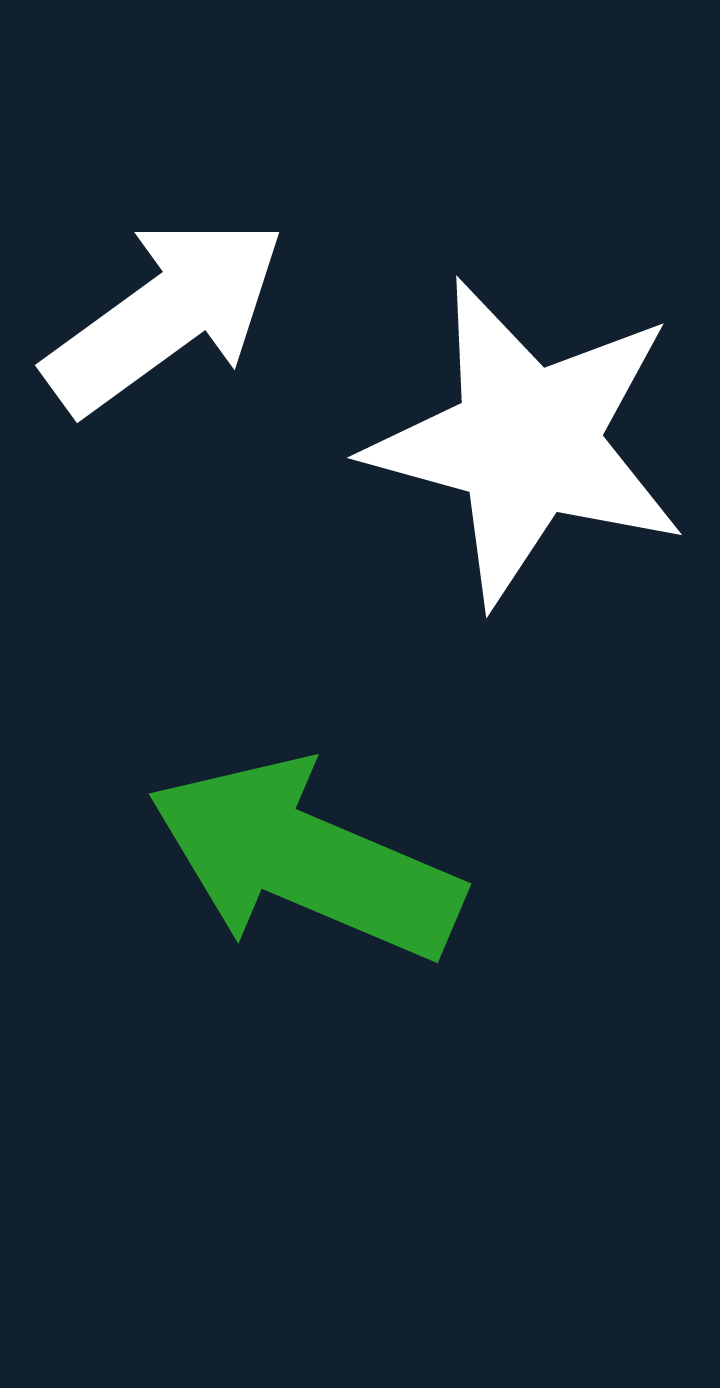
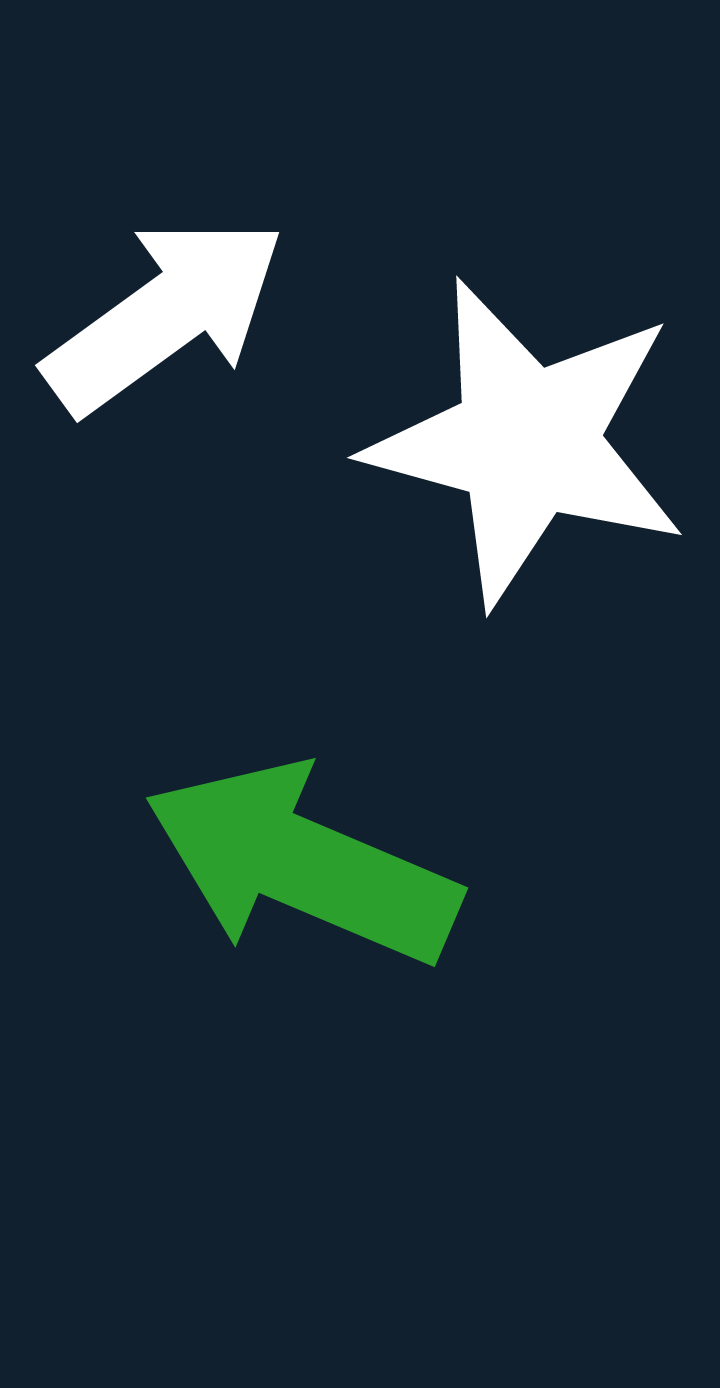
green arrow: moved 3 px left, 4 px down
